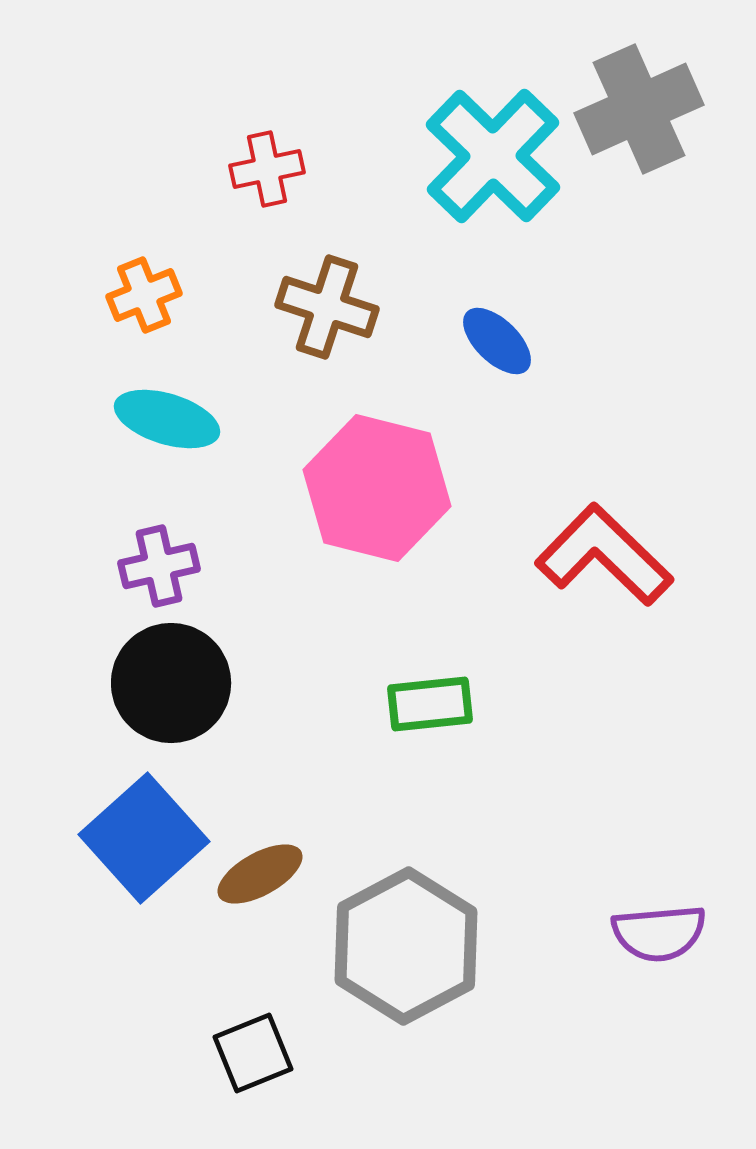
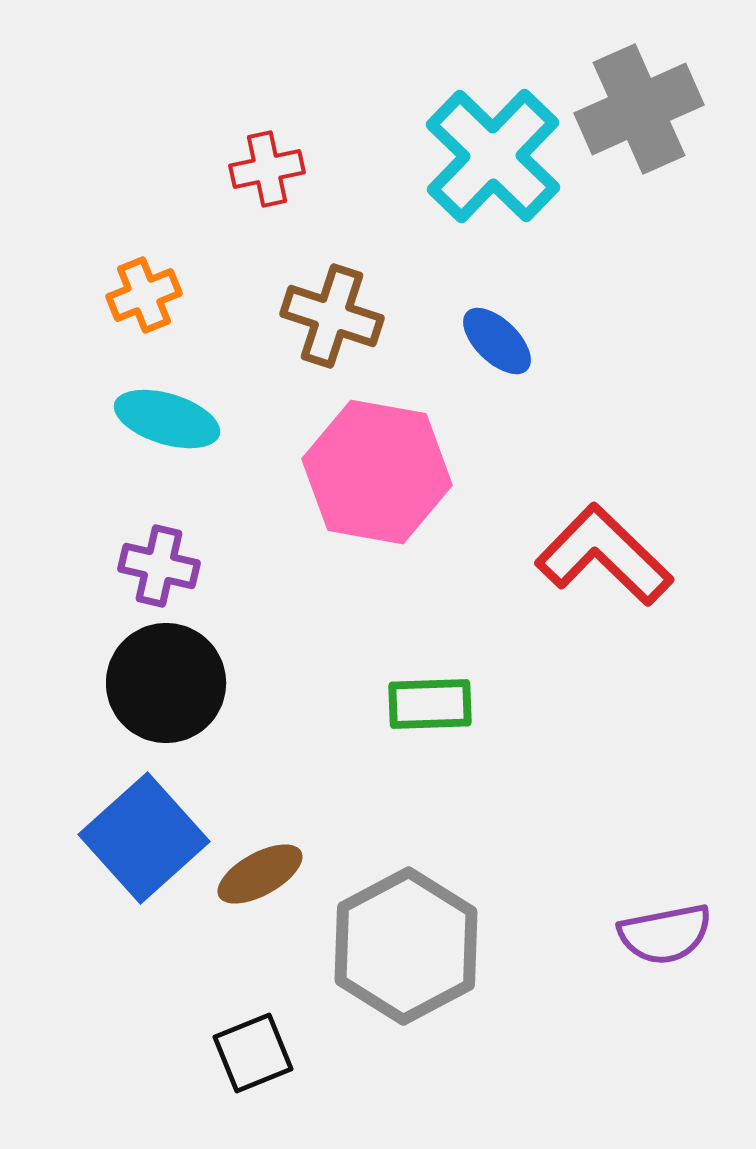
brown cross: moved 5 px right, 9 px down
pink hexagon: moved 16 px up; rotated 4 degrees counterclockwise
purple cross: rotated 26 degrees clockwise
black circle: moved 5 px left
green rectangle: rotated 4 degrees clockwise
purple semicircle: moved 6 px right, 1 px down; rotated 6 degrees counterclockwise
